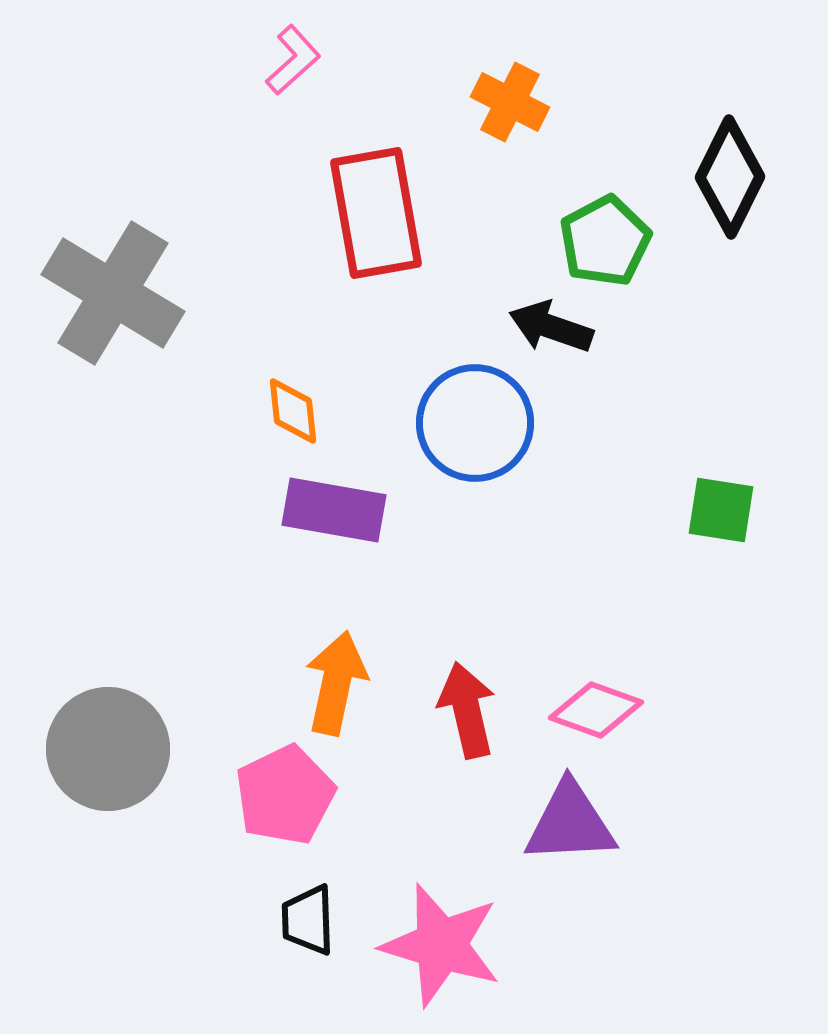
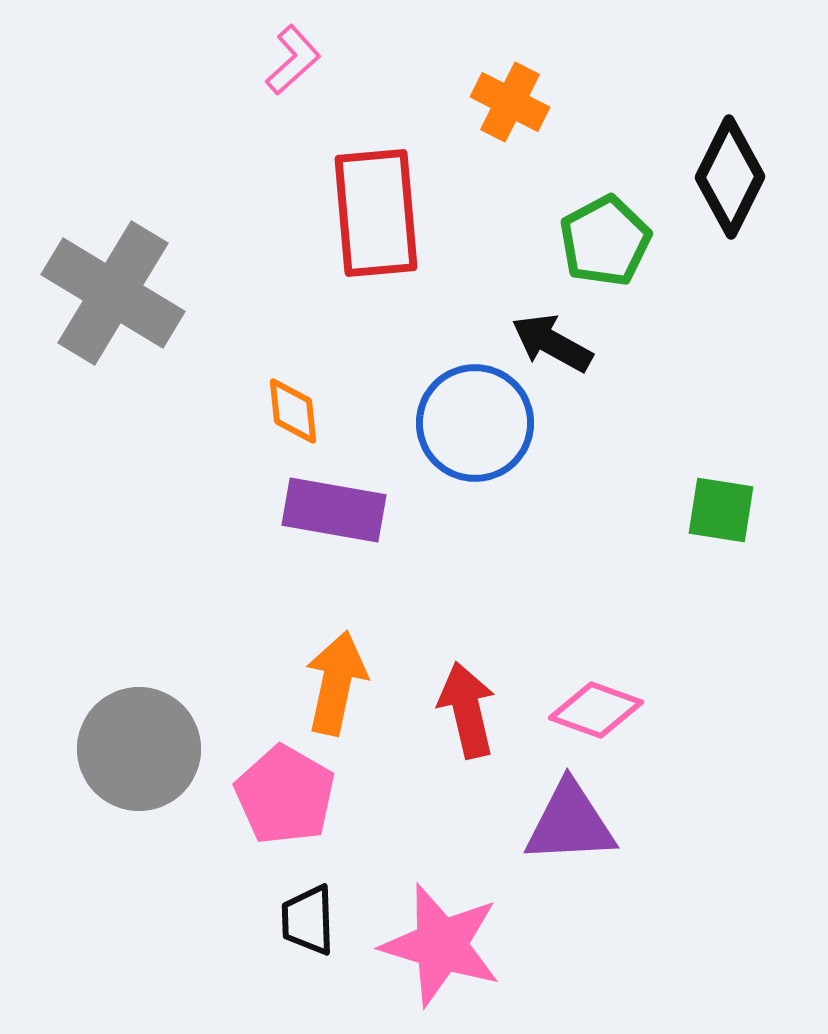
red rectangle: rotated 5 degrees clockwise
black arrow: moved 1 px right, 16 px down; rotated 10 degrees clockwise
gray circle: moved 31 px right
pink pentagon: rotated 16 degrees counterclockwise
